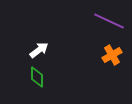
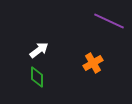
orange cross: moved 19 px left, 8 px down
